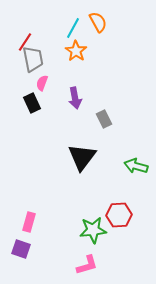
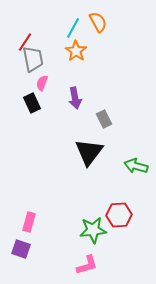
black triangle: moved 7 px right, 5 px up
